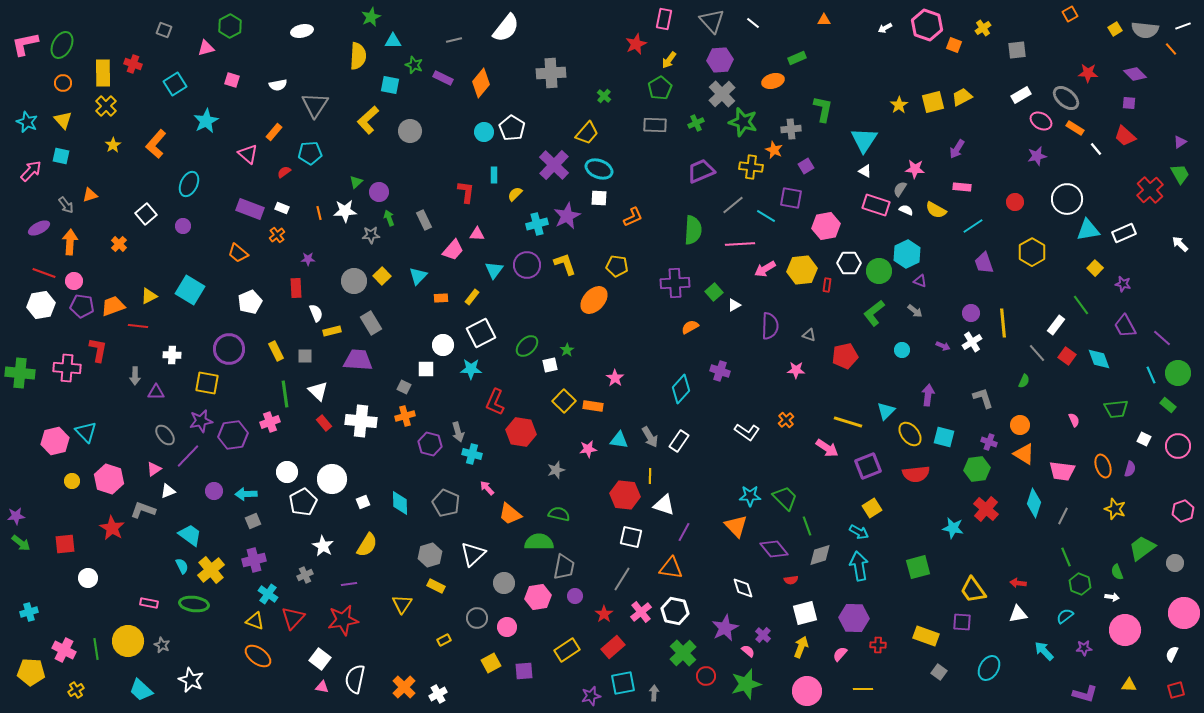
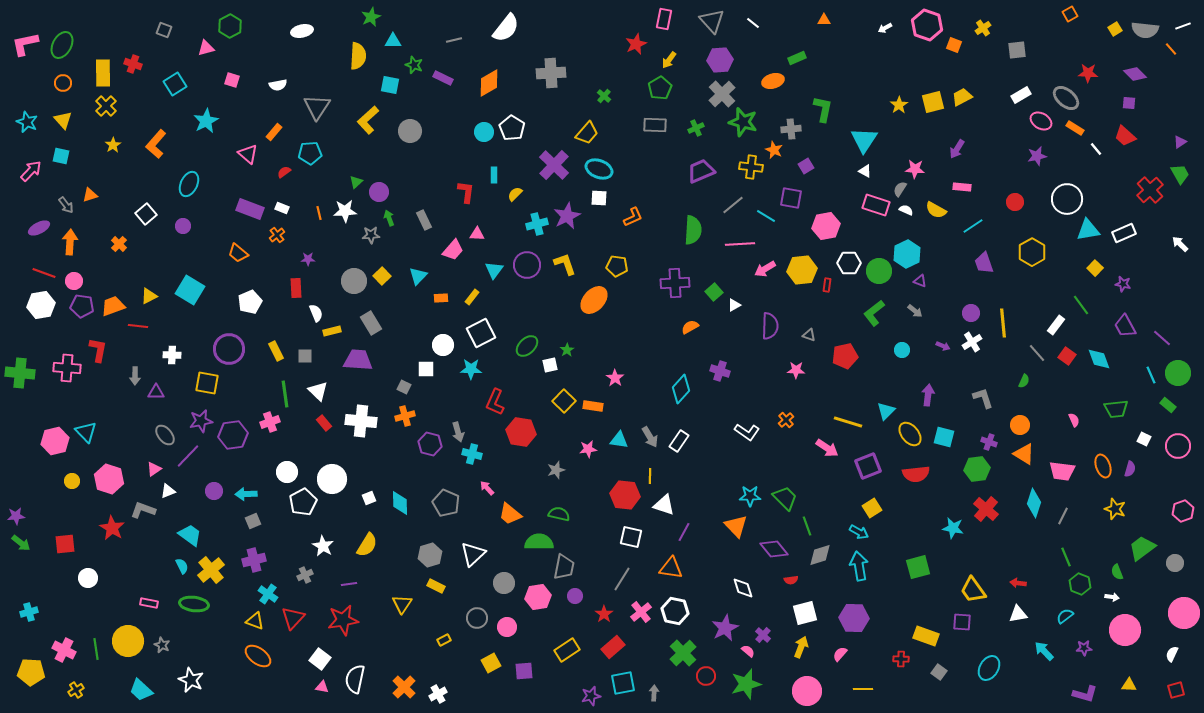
orange diamond at (481, 83): moved 8 px right; rotated 20 degrees clockwise
gray triangle at (315, 105): moved 2 px right, 2 px down
green cross at (696, 123): moved 5 px down
white square at (363, 502): moved 6 px right, 4 px up
red cross at (878, 645): moved 23 px right, 14 px down
